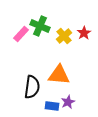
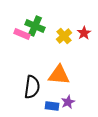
green cross: moved 5 px left
pink rectangle: moved 1 px right; rotated 70 degrees clockwise
